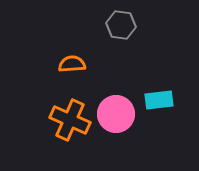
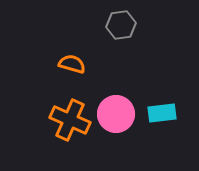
gray hexagon: rotated 16 degrees counterclockwise
orange semicircle: rotated 20 degrees clockwise
cyan rectangle: moved 3 px right, 13 px down
